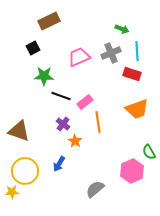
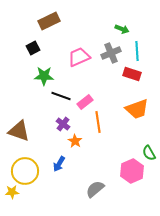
green semicircle: moved 1 px down
